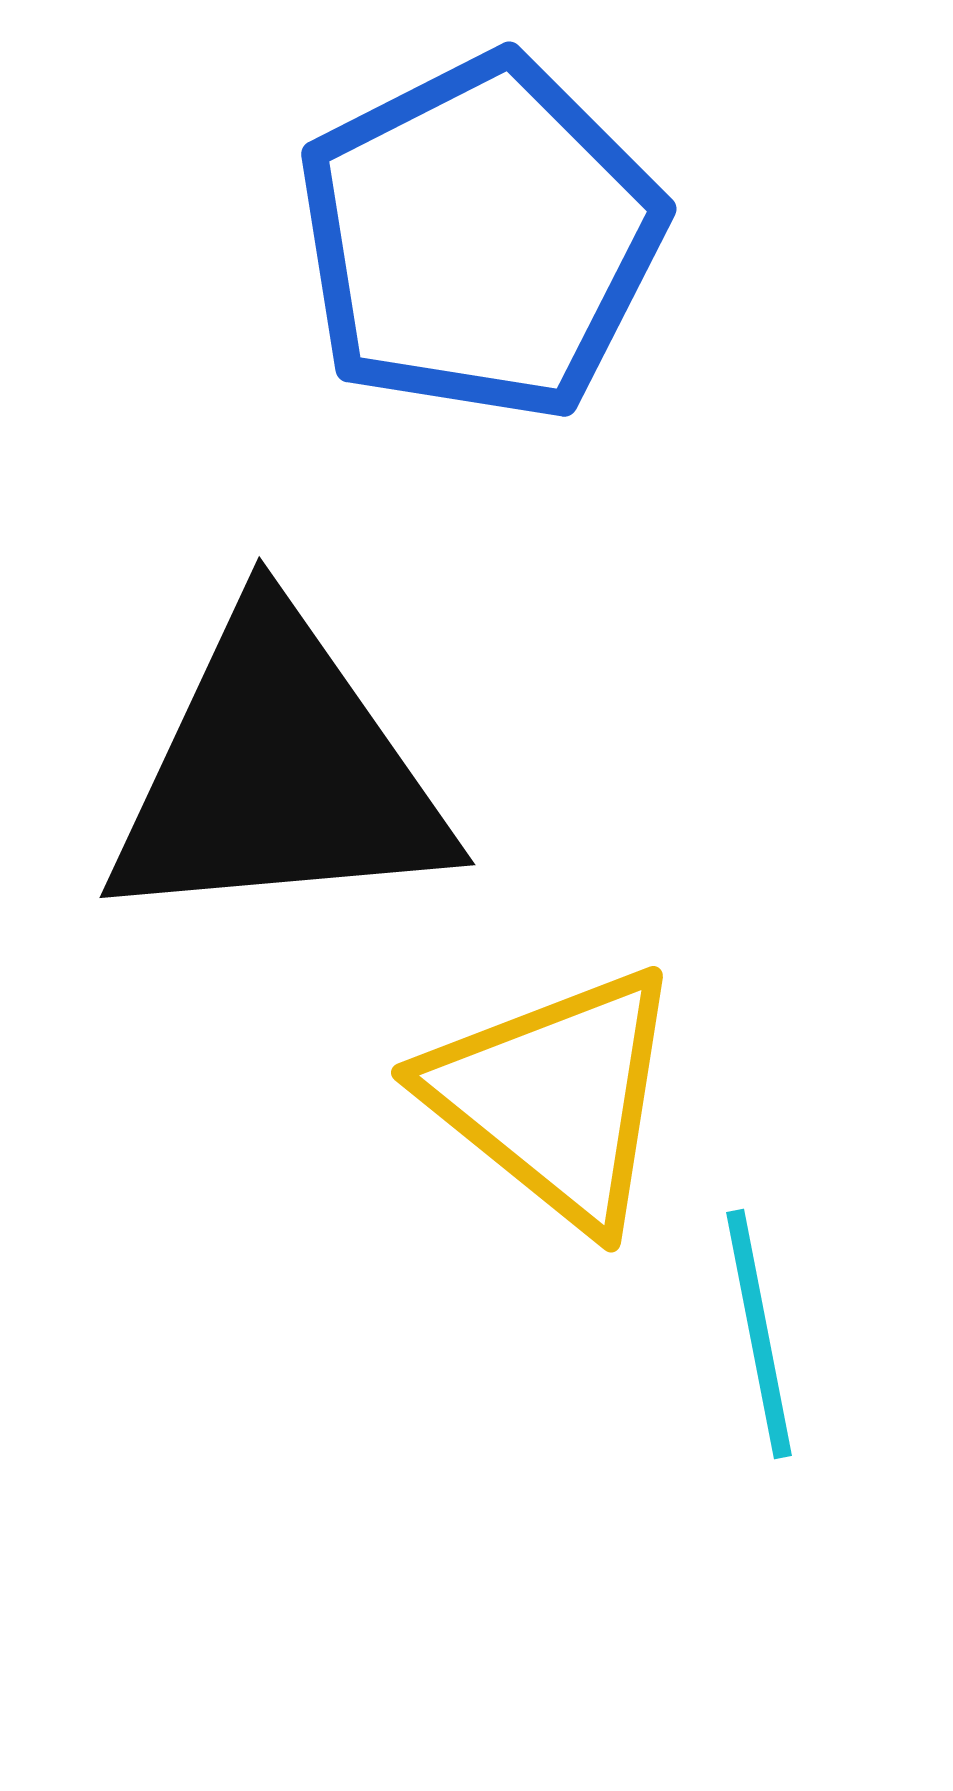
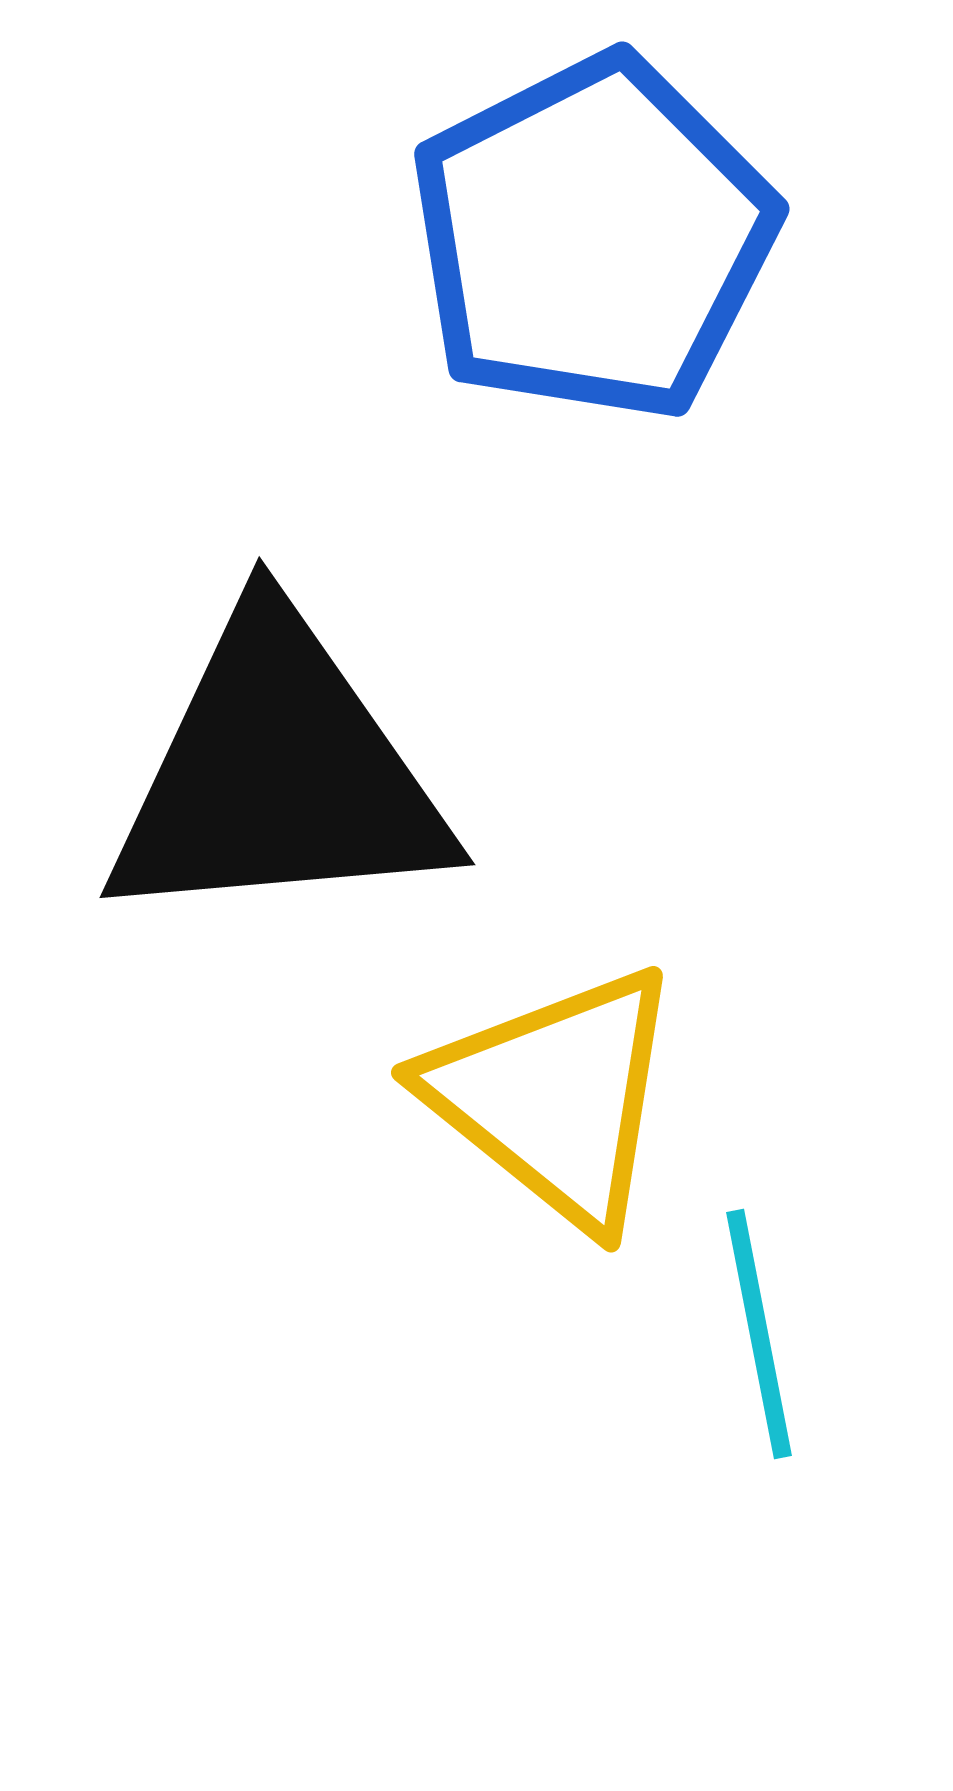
blue pentagon: moved 113 px right
